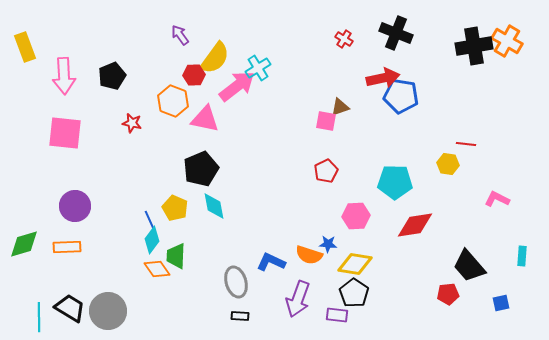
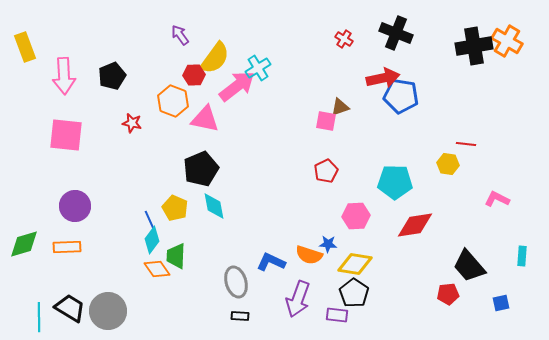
pink square at (65, 133): moved 1 px right, 2 px down
